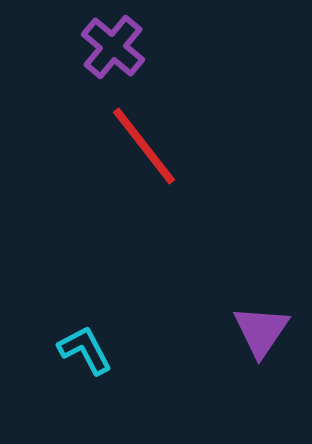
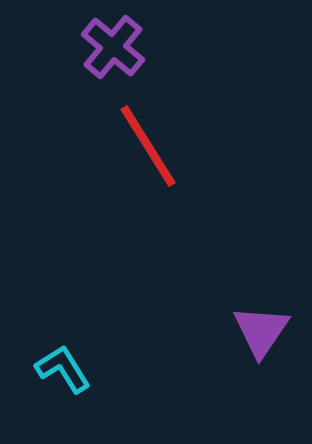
red line: moved 4 px right; rotated 6 degrees clockwise
cyan L-shape: moved 22 px left, 19 px down; rotated 4 degrees counterclockwise
